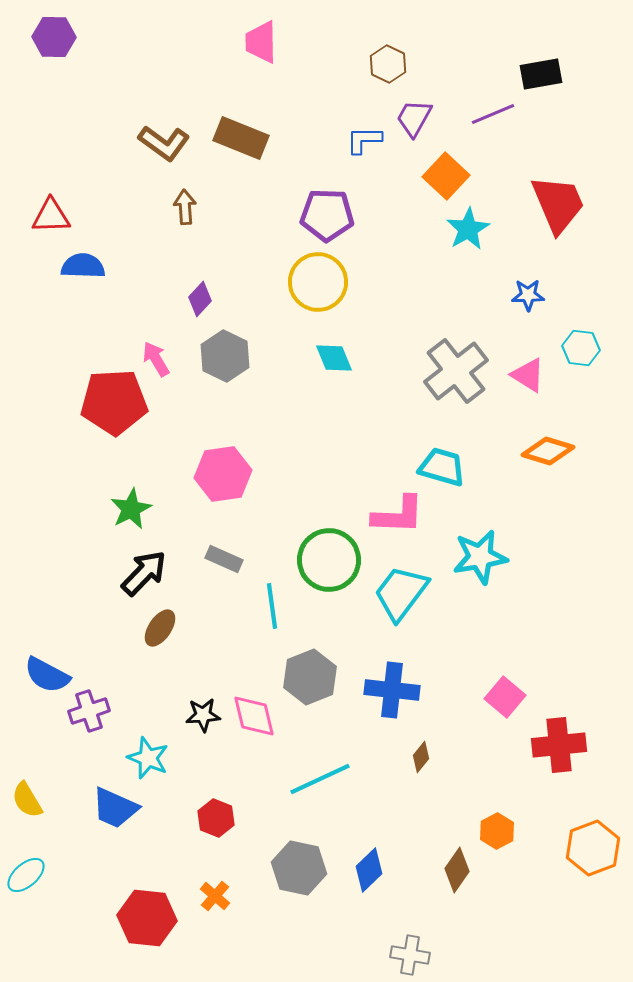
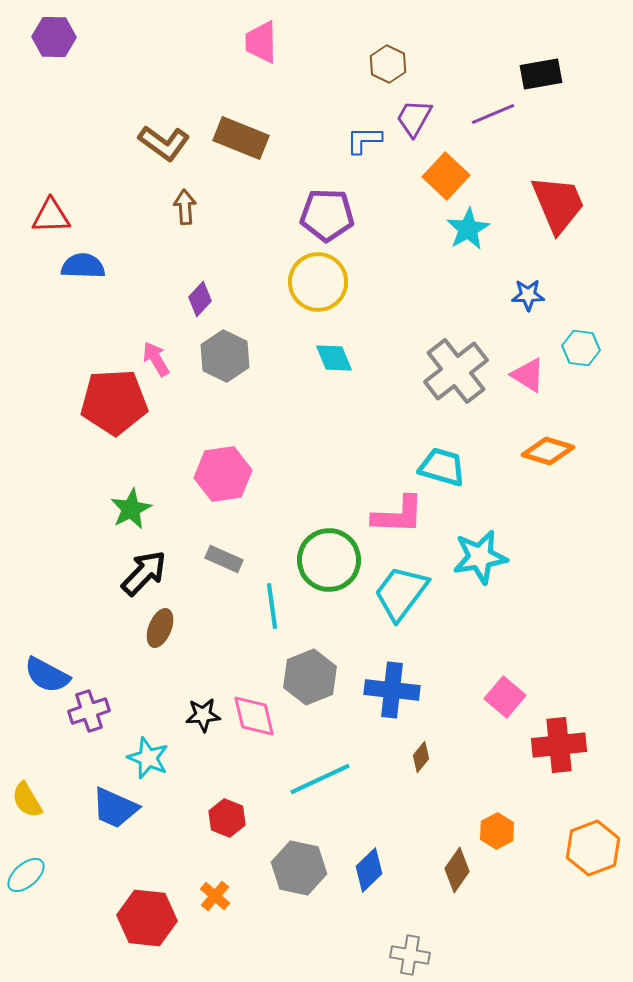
brown ellipse at (160, 628): rotated 12 degrees counterclockwise
red hexagon at (216, 818): moved 11 px right
